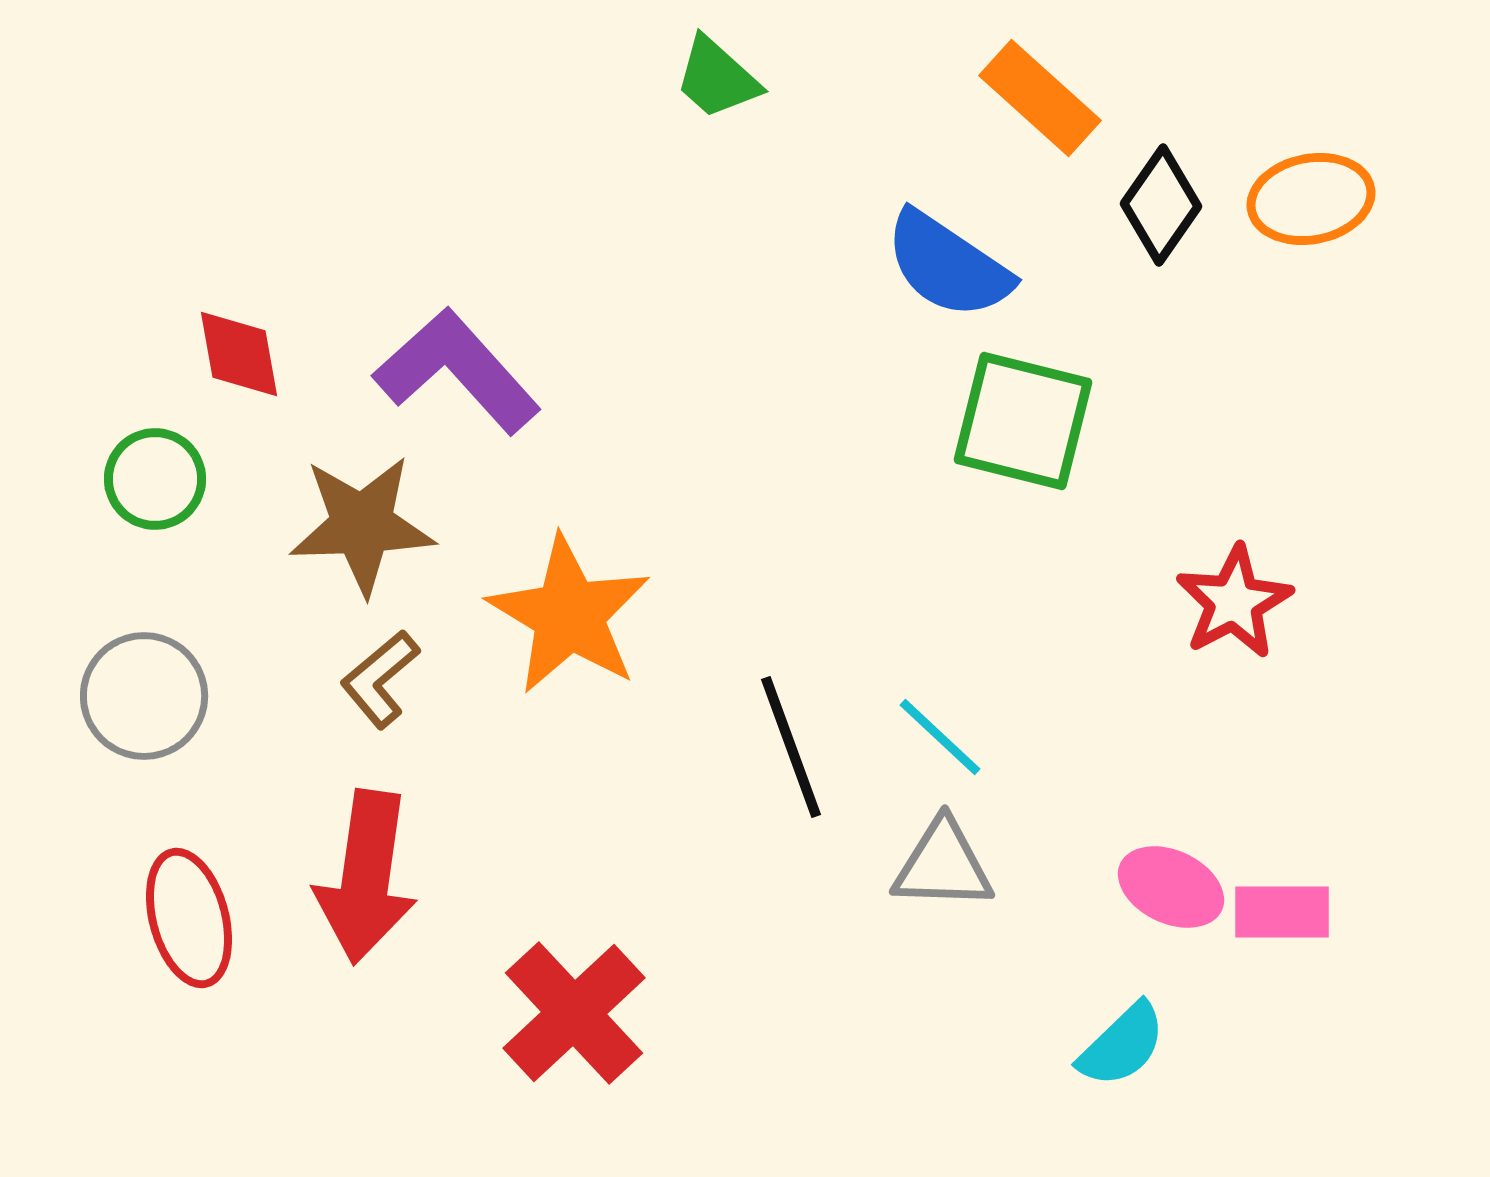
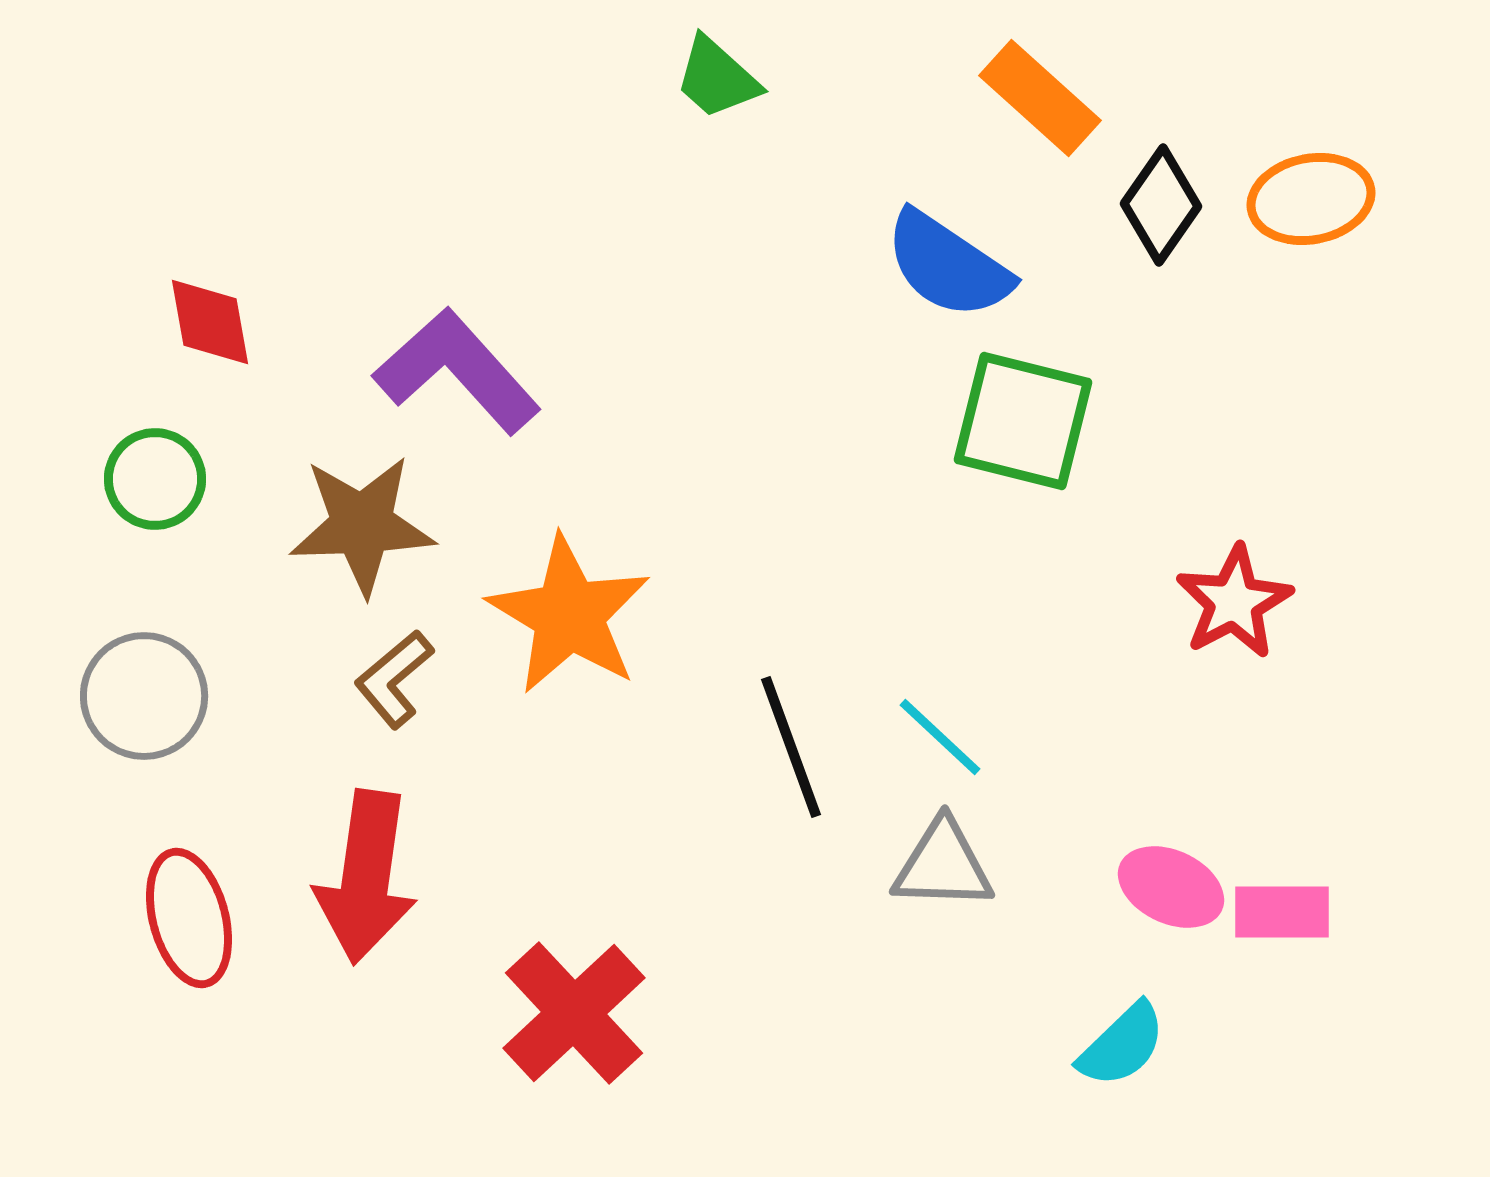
red diamond: moved 29 px left, 32 px up
brown L-shape: moved 14 px right
